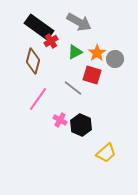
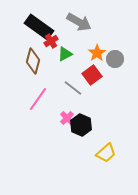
green triangle: moved 10 px left, 2 px down
red square: rotated 36 degrees clockwise
pink cross: moved 7 px right, 2 px up; rotated 16 degrees clockwise
